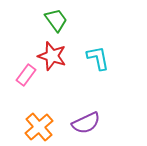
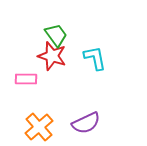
green trapezoid: moved 15 px down
cyan L-shape: moved 3 px left
pink rectangle: moved 4 px down; rotated 55 degrees clockwise
